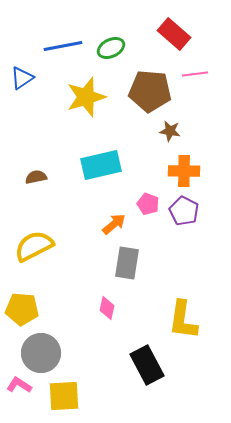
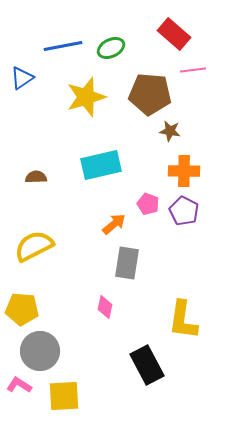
pink line: moved 2 px left, 4 px up
brown pentagon: moved 3 px down
brown semicircle: rotated 10 degrees clockwise
pink diamond: moved 2 px left, 1 px up
gray circle: moved 1 px left, 2 px up
